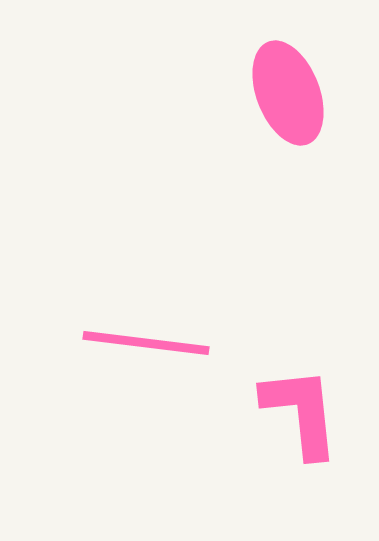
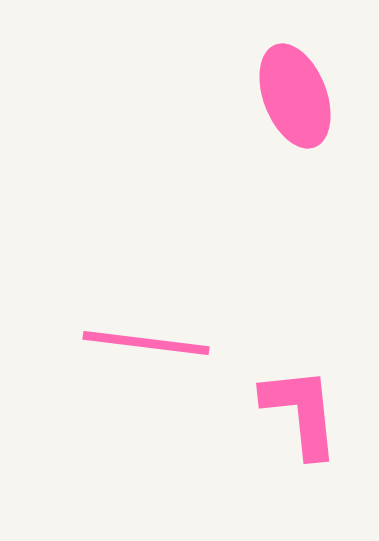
pink ellipse: moved 7 px right, 3 px down
